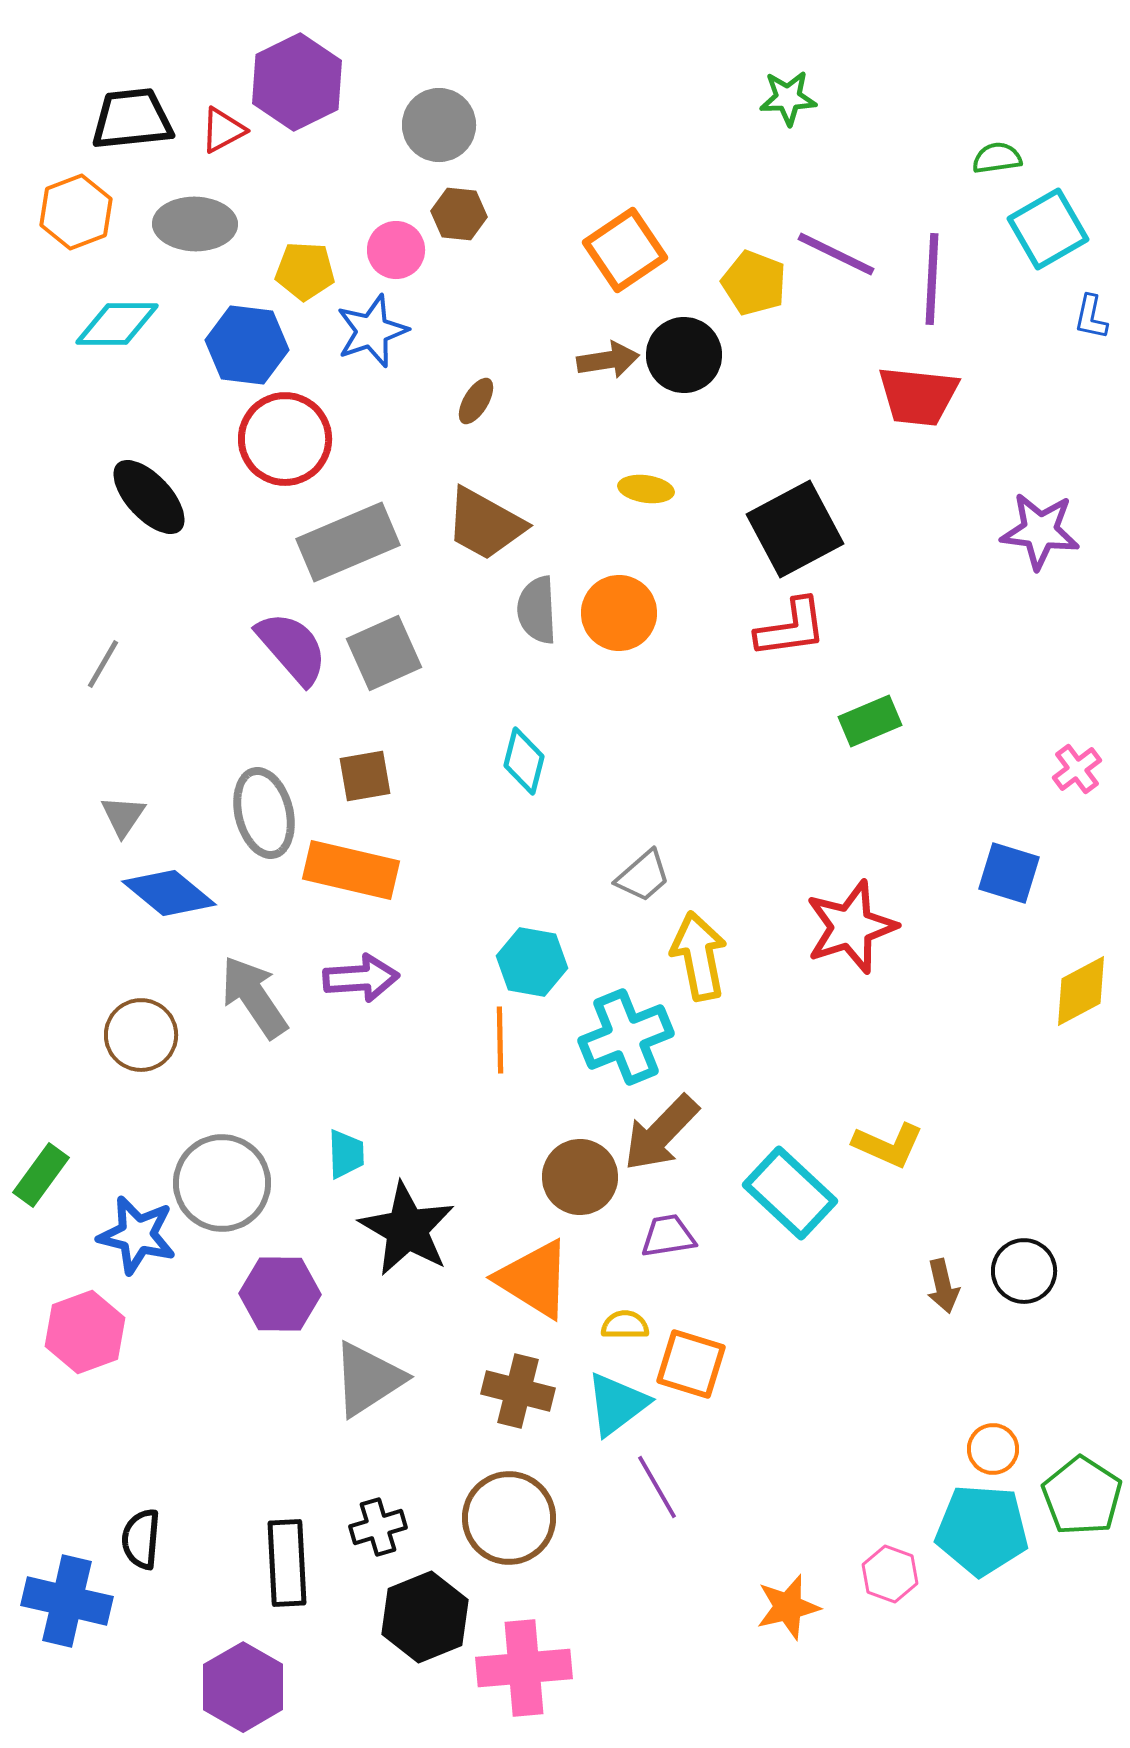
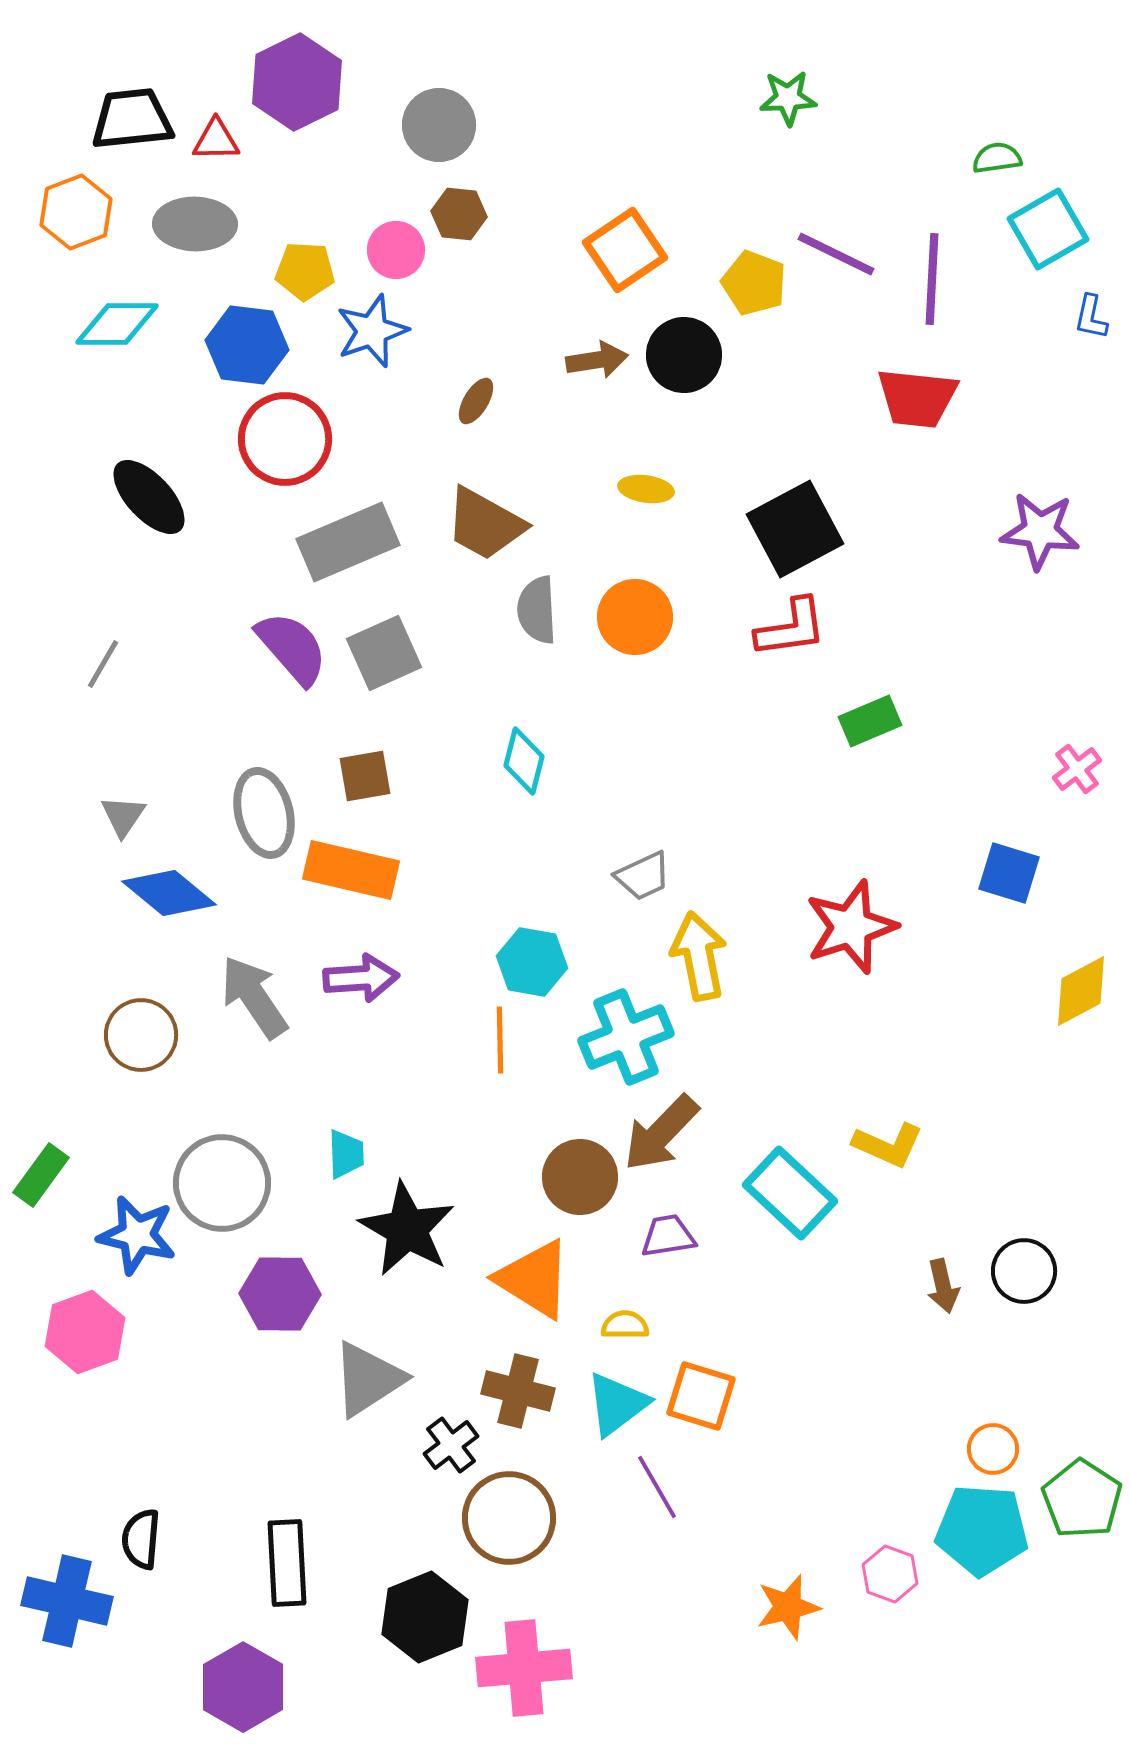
red triangle at (223, 130): moved 7 px left, 10 px down; rotated 27 degrees clockwise
brown arrow at (608, 360): moved 11 px left
red trapezoid at (918, 396): moved 1 px left, 2 px down
orange circle at (619, 613): moved 16 px right, 4 px down
gray trapezoid at (643, 876): rotated 16 degrees clockwise
orange square at (691, 1364): moved 10 px right, 32 px down
green pentagon at (1082, 1496): moved 3 px down
black cross at (378, 1527): moved 73 px right, 82 px up; rotated 20 degrees counterclockwise
